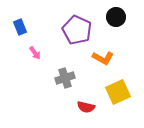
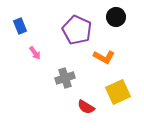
blue rectangle: moved 1 px up
orange L-shape: moved 1 px right, 1 px up
red semicircle: rotated 18 degrees clockwise
